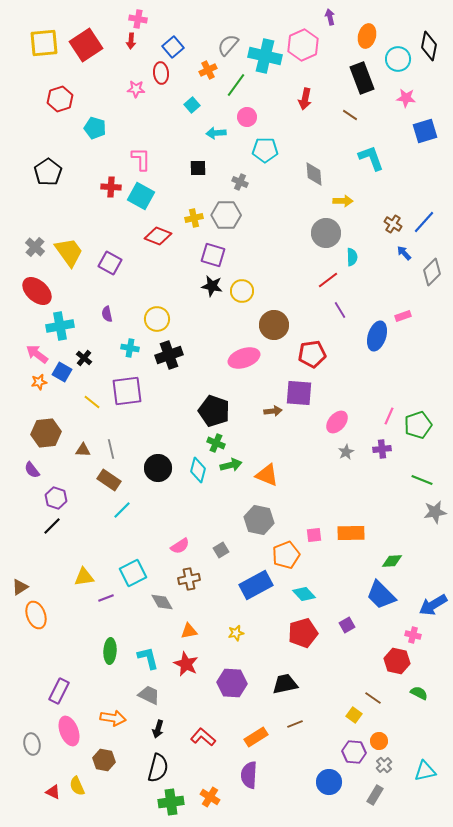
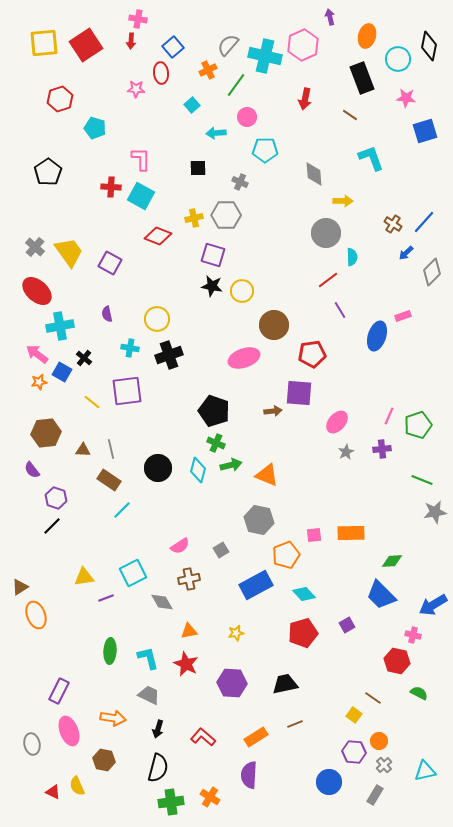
blue arrow at (404, 253): moved 2 px right; rotated 91 degrees counterclockwise
